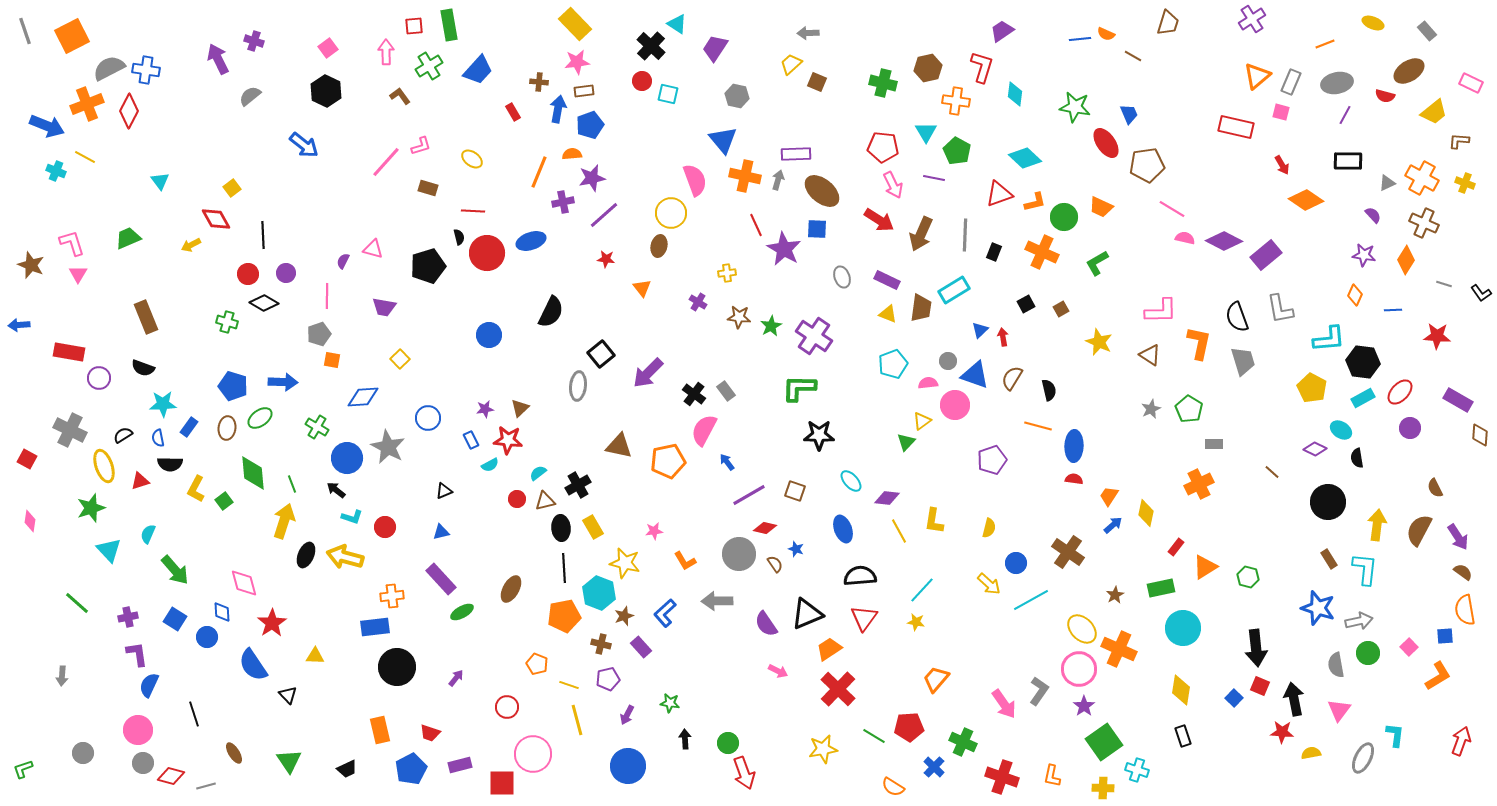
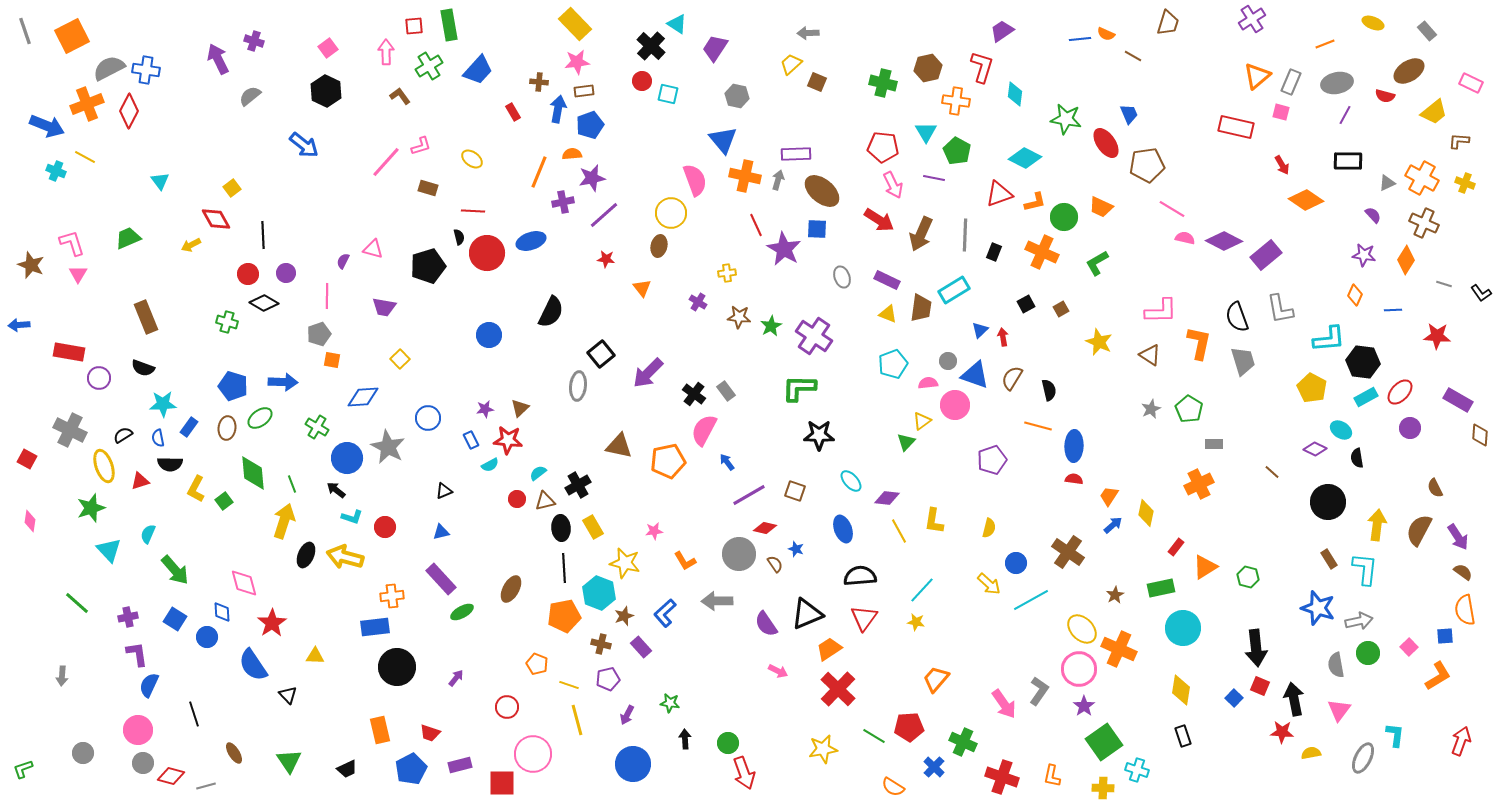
green star at (1075, 107): moved 9 px left, 12 px down
cyan diamond at (1025, 158): rotated 16 degrees counterclockwise
cyan rectangle at (1363, 398): moved 3 px right, 1 px up
blue circle at (628, 766): moved 5 px right, 2 px up
